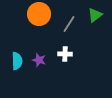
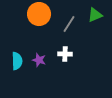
green triangle: rotated 14 degrees clockwise
